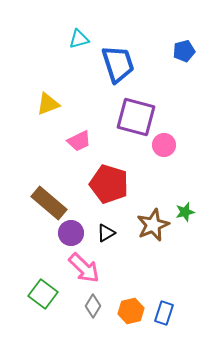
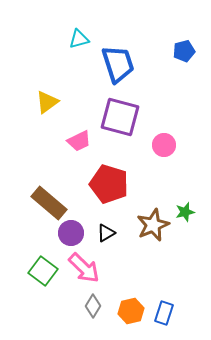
yellow triangle: moved 1 px left, 2 px up; rotated 15 degrees counterclockwise
purple square: moved 16 px left
green square: moved 23 px up
